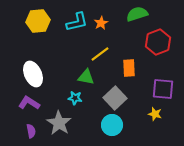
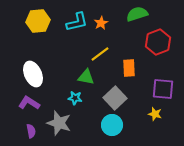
gray star: rotated 15 degrees counterclockwise
